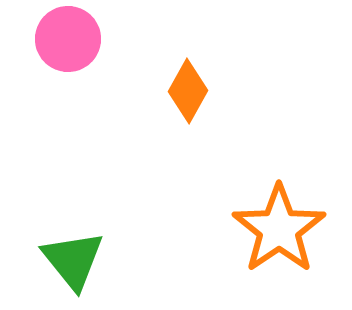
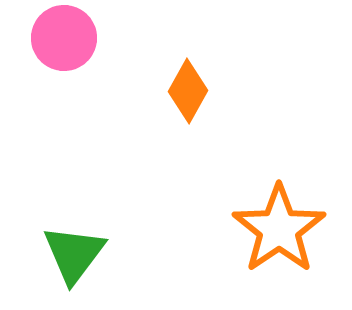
pink circle: moved 4 px left, 1 px up
green triangle: moved 1 px right, 6 px up; rotated 16 degrees clockwise
